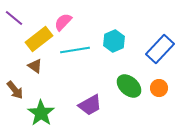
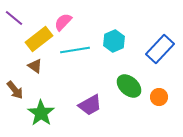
orange circle: moved 9 px down
